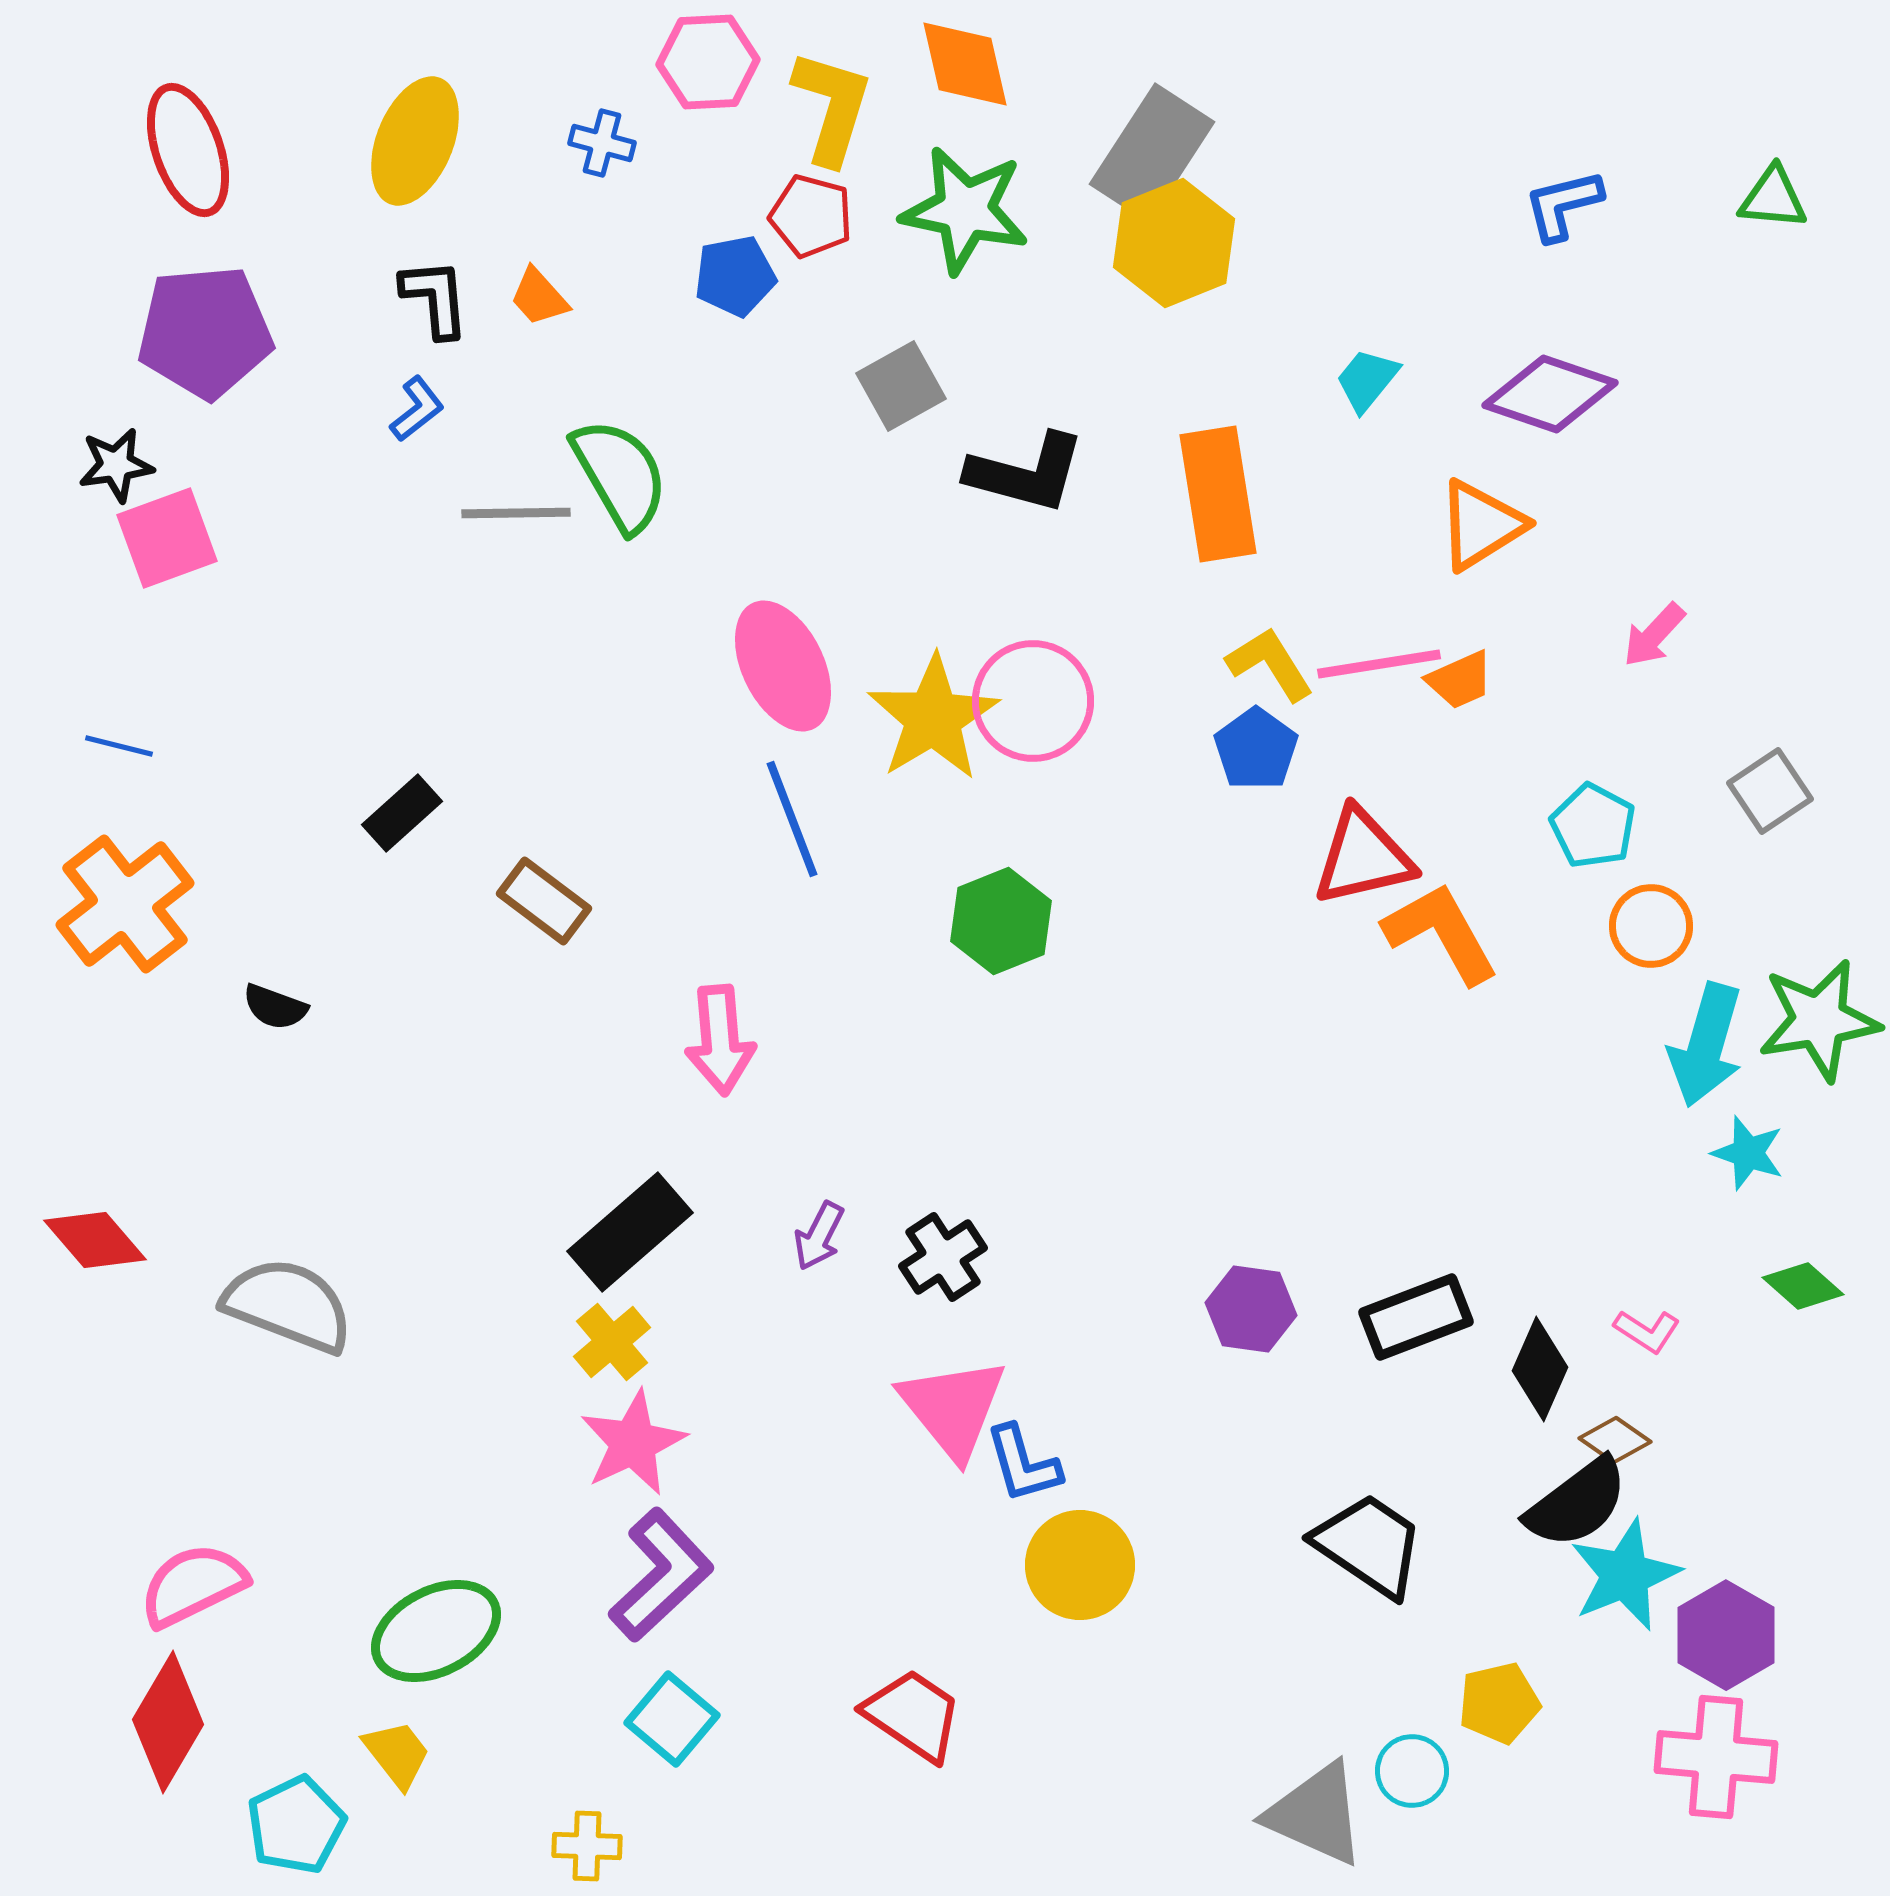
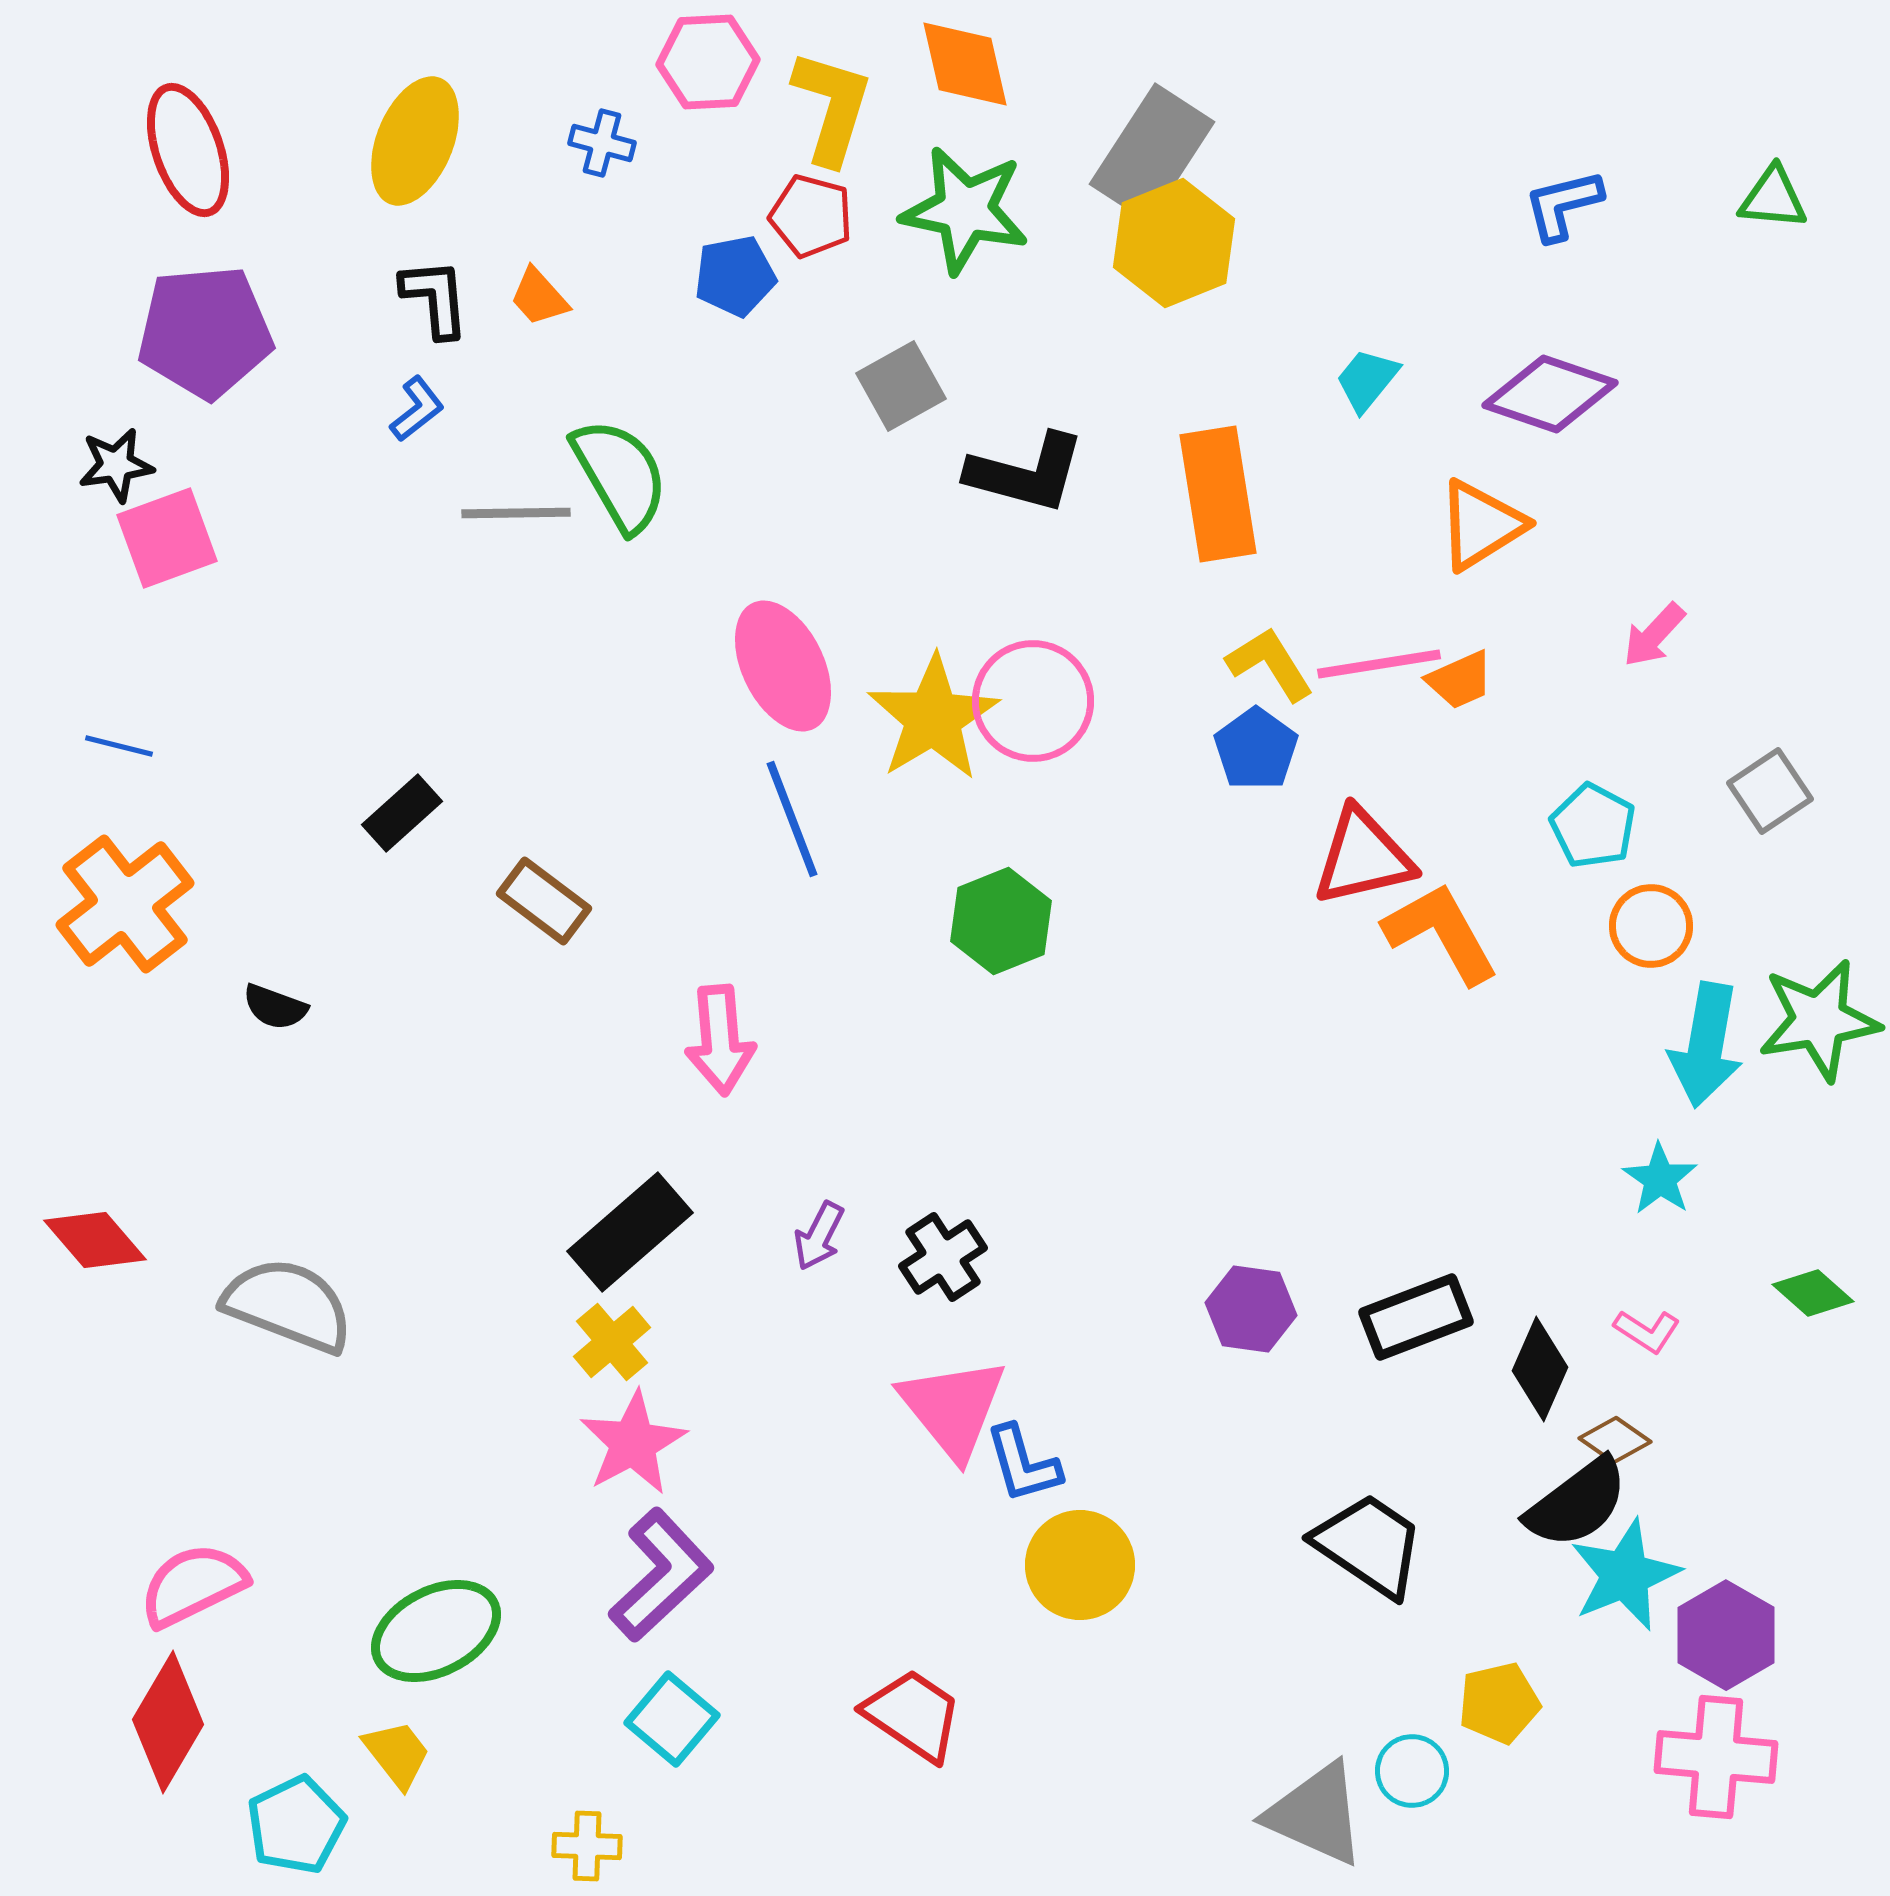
cyan arrow at (1706, 1045): rotated 6 degrees counterclockwise
cyan star at (1748, 1153): moved 88 px left, 26 px down; rotated 16 degrees clockwise
green diamond at (1803, 1286): moved 10 px right, 7 px down
pink star at (633, 1443): rotated 3 degrees counterclockwise
